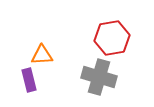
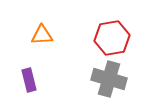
orange triangle: moved 20 px up
gray cross: moved 10 px right, 2 px down
